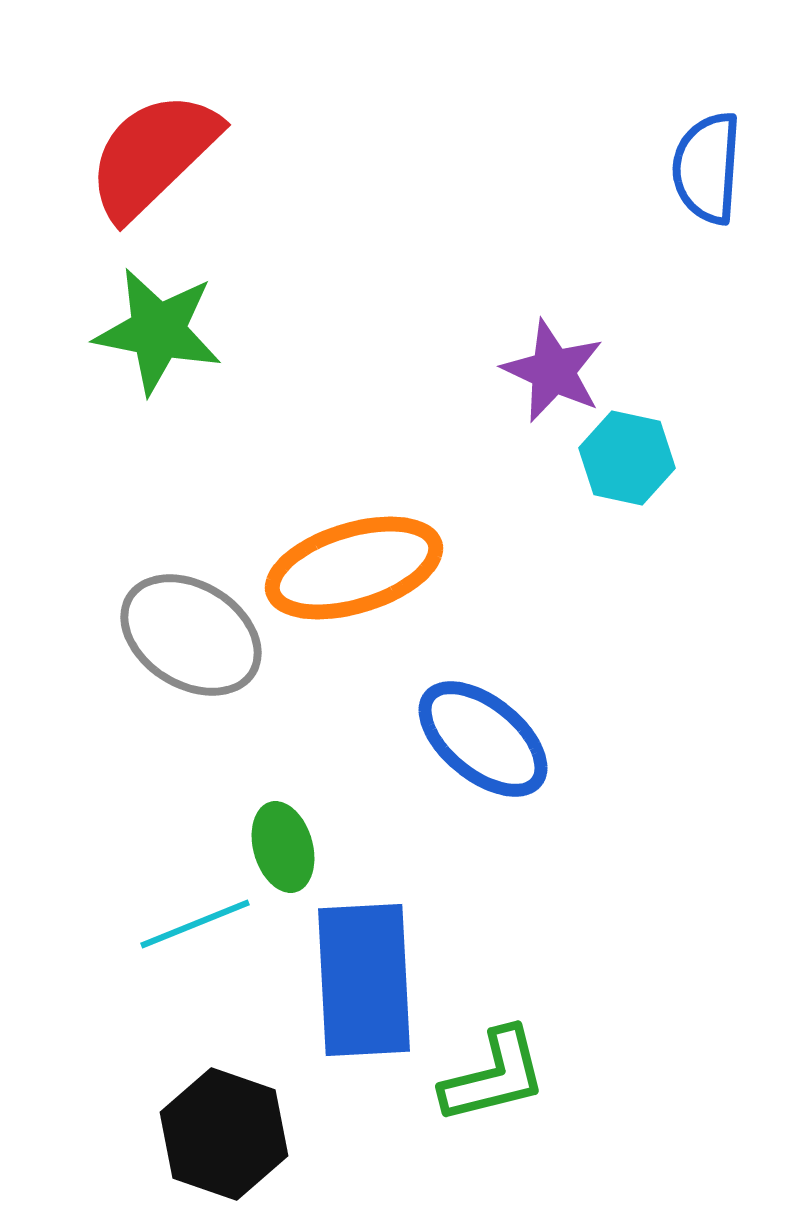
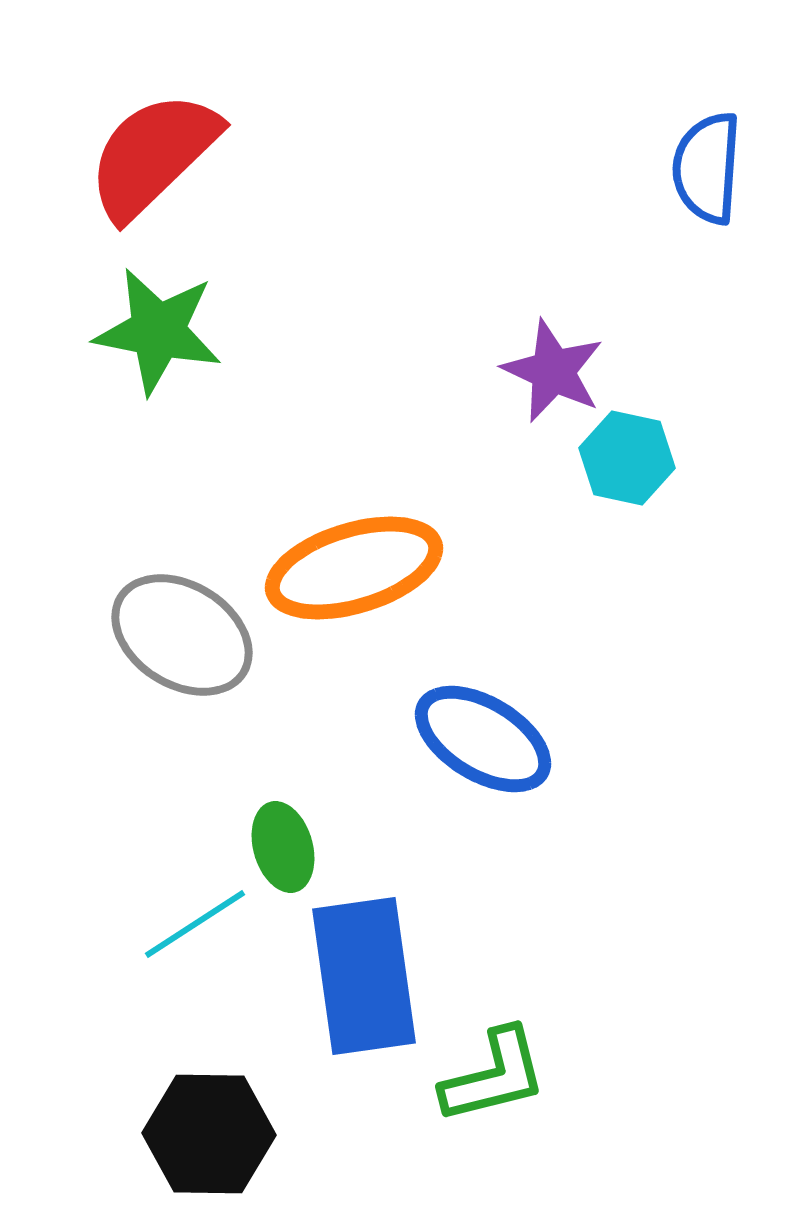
gray ellipse: moved 9 px left
blue ellipse: rotated 8 degrees counterclockwise
cyan line: rotated 11 degrees counterclockwise
blue rectangle: moved 4 px up; rotated 5 degrees counterclockwise
black hexagon: moved 15 px left; rotated 18 degrees counterclockwise
